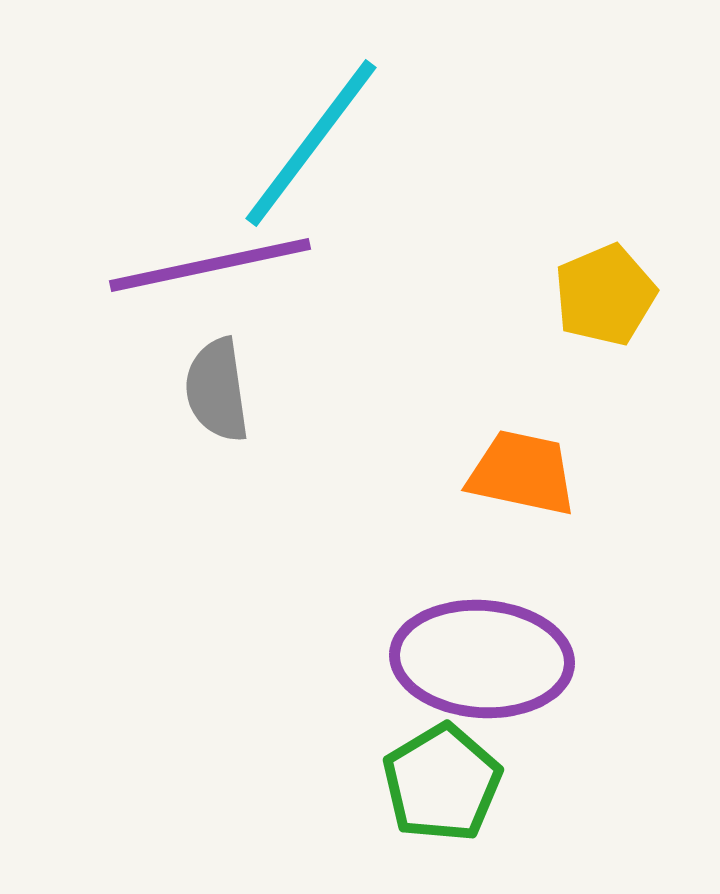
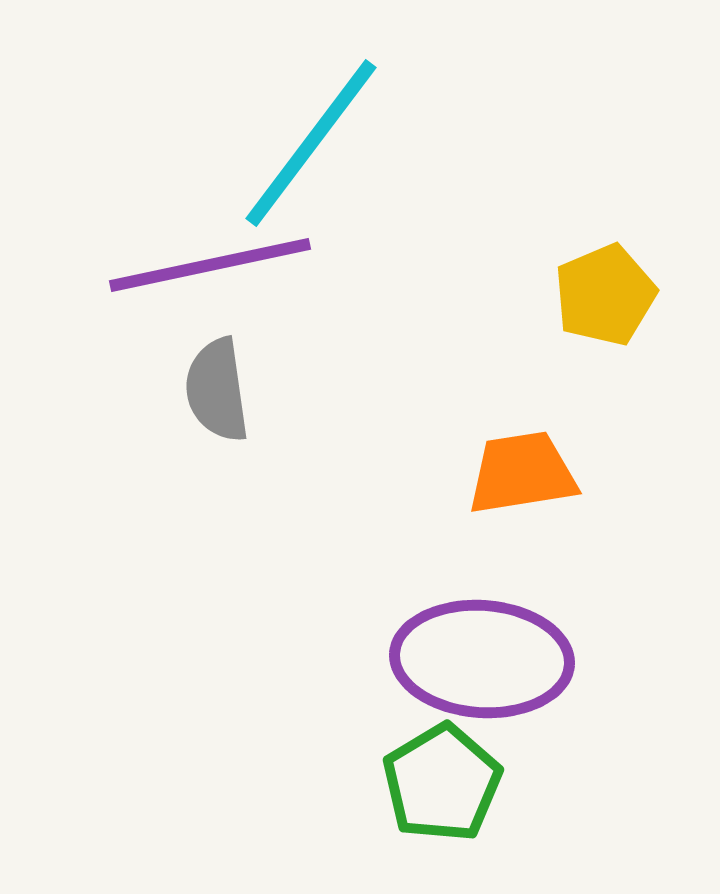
orange trapezoid: rotated 21 degrees counterclockwise
